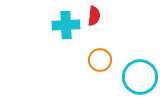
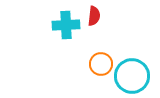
orange circle: moved 1 px right, 4 px down
cyan circle: moved 8 px left, 1 px up
